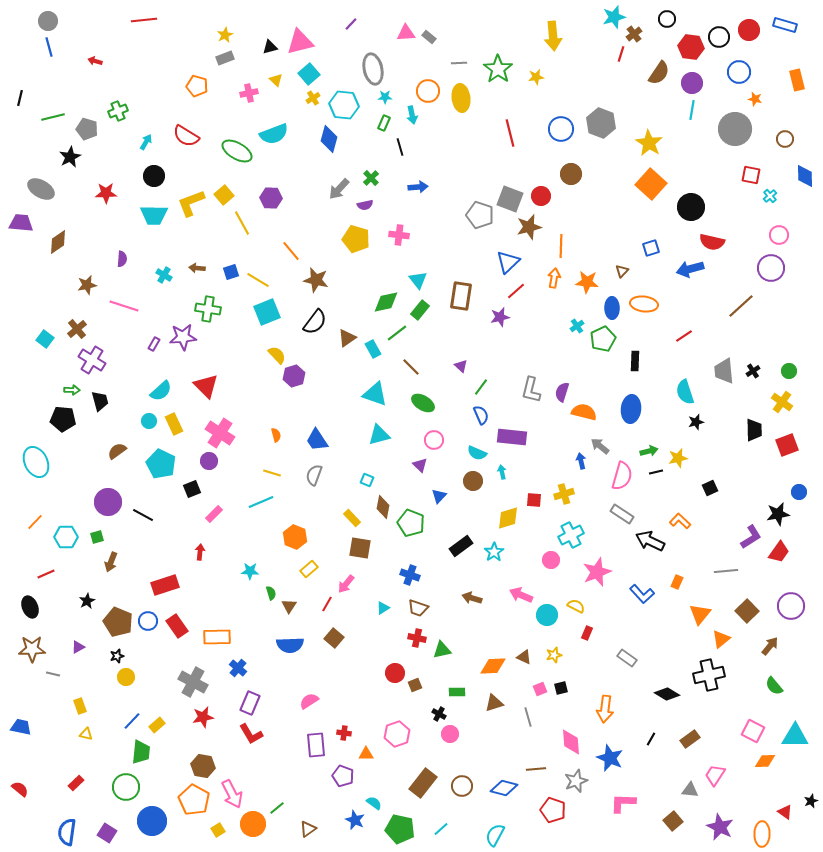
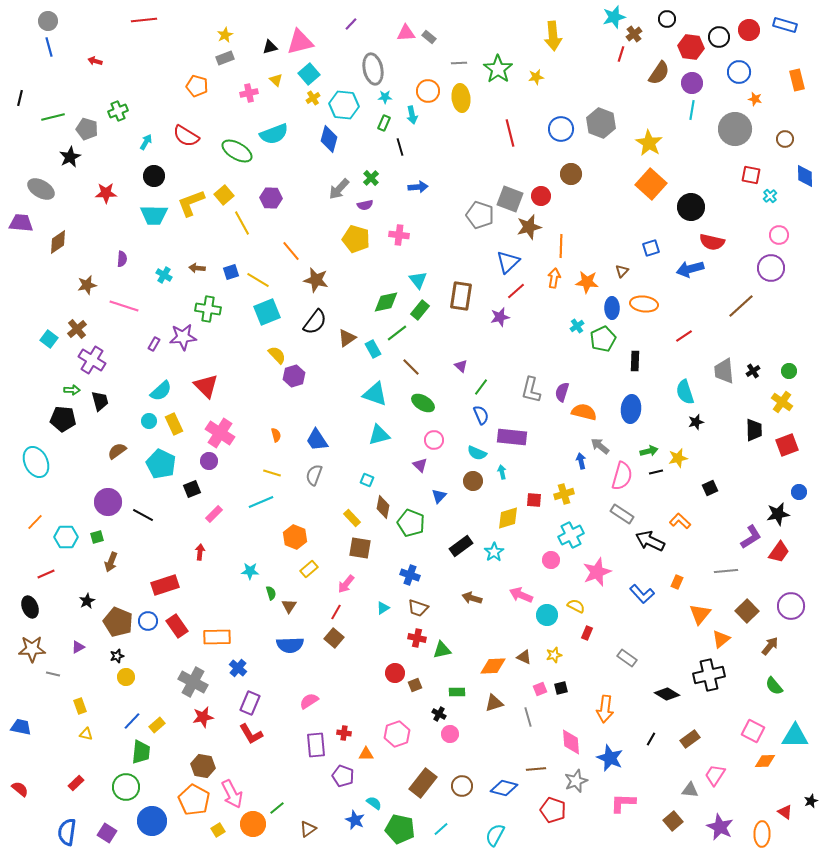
cyan square at (45, 339): moved 4 px right
red line at (327, 604): moved 9 px right, 8 px down
